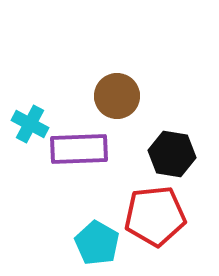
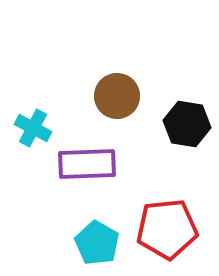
cyan cross: moved 3 px right, 4 px down
purple rectangle: moved 8 px right, 15 px down
black hexagon: moved 15 px right, 30 px up
red pentagon: moved 12 px right, 13 px down
